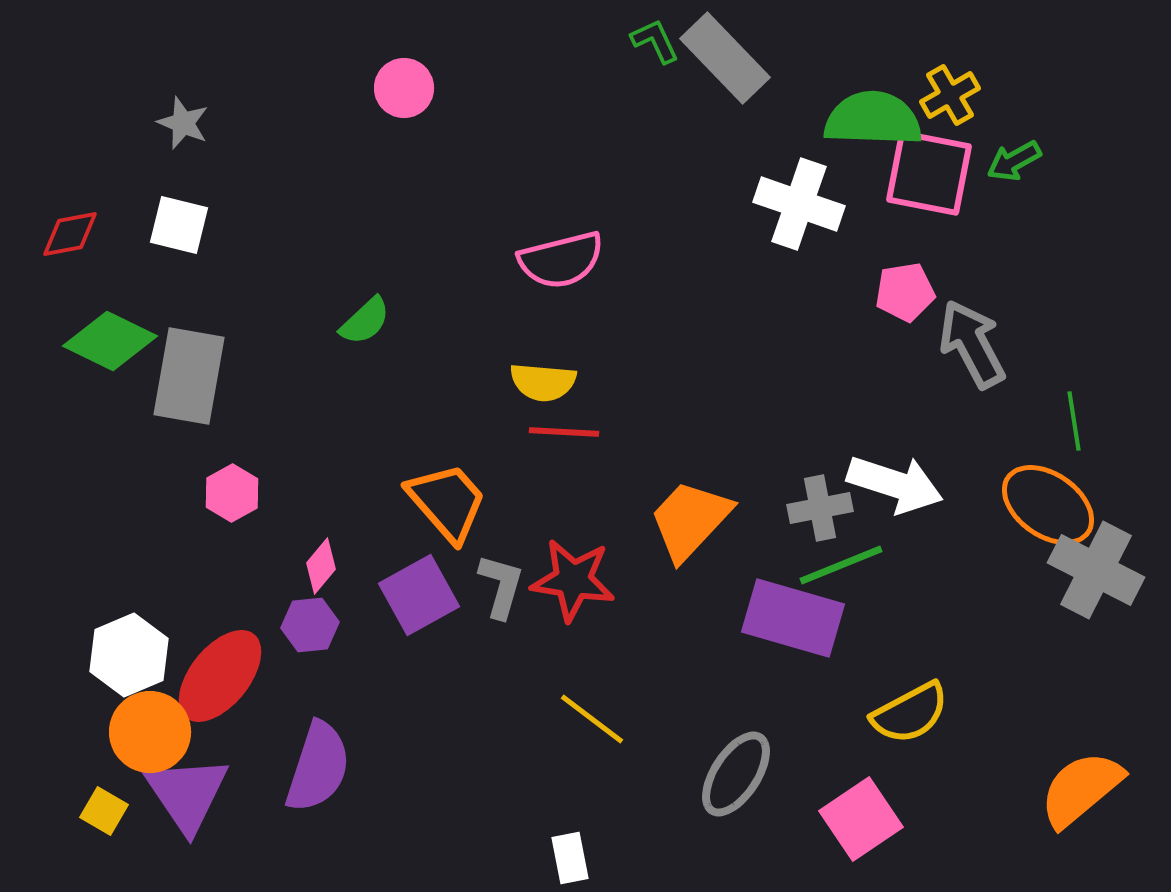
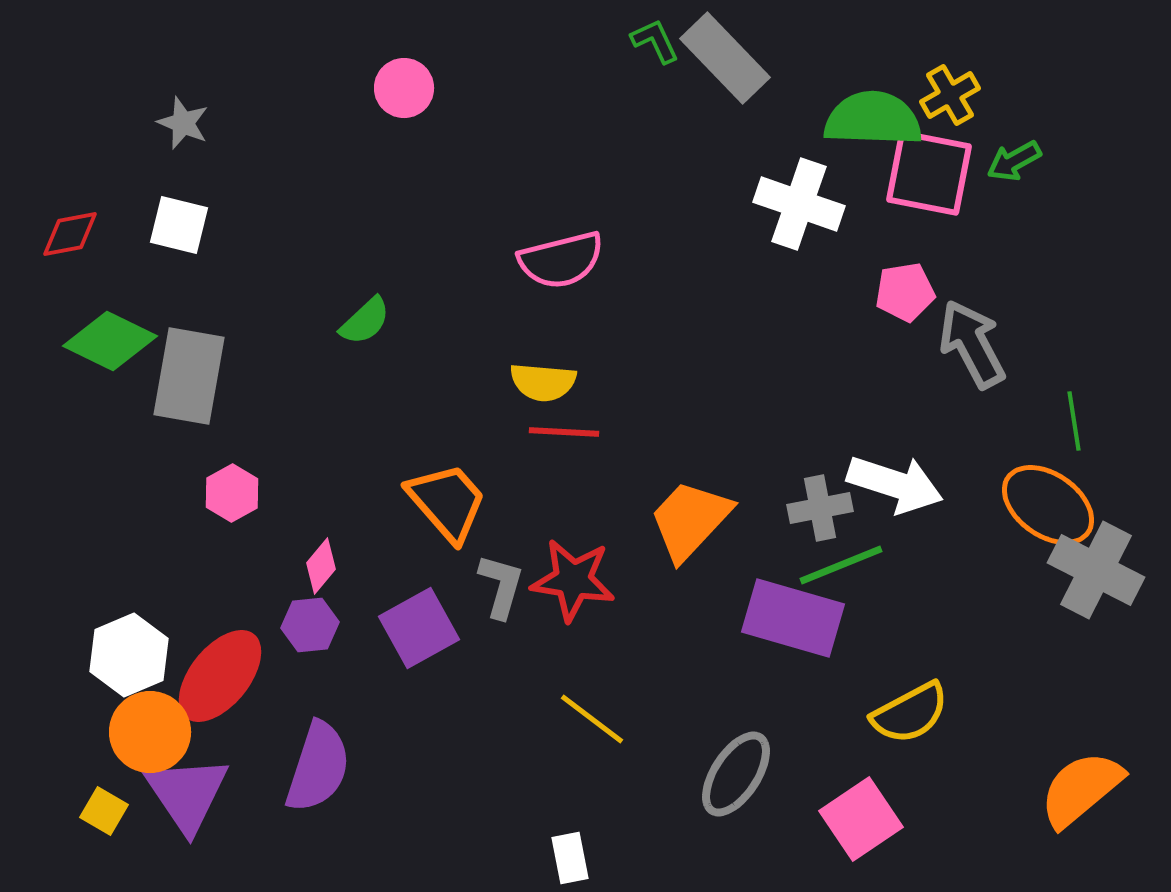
purple square at (419, 595): moved 33 px down
